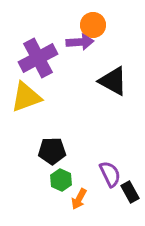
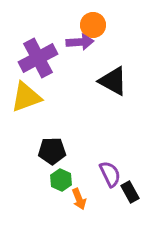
orange arrow: rotated 50 degrees counterclockwise
